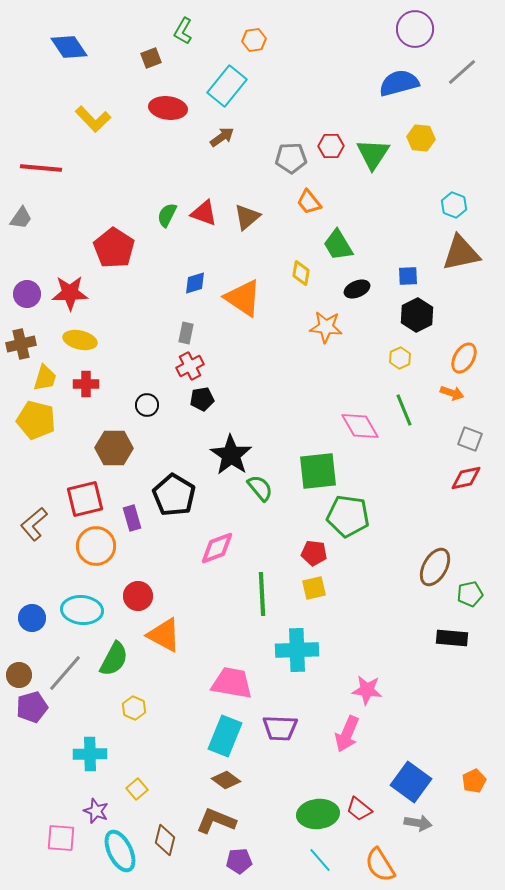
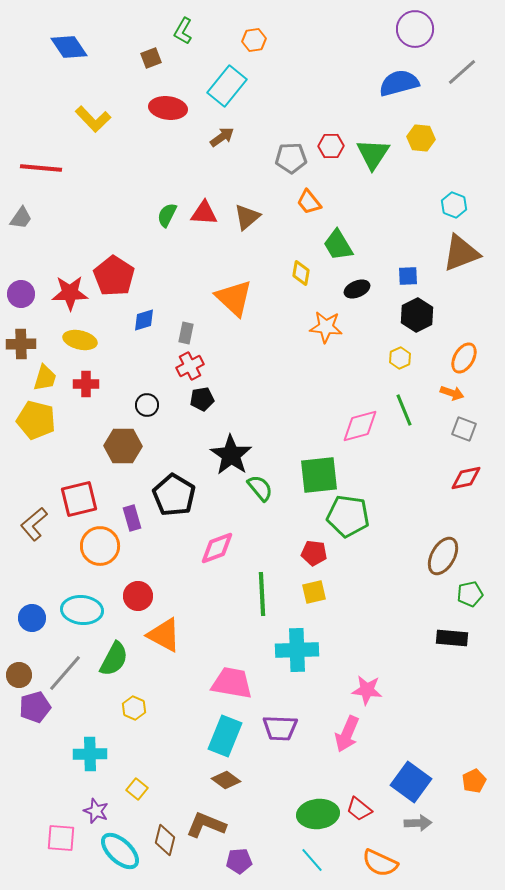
red triangle at (204, 213): rotated 16 degrees counterclockwise
red pentagon at (114, 248): moved 28 px down
brown triangle at (461, 253): rotated 9 degrees counterclockwise
blue diamond at (195, 283): moved 51 px left, 37 px down
purple circle at (27, 294): moved 6 px left
orange triangle at (243, 298): moved 9 px left; rotated 9 degrees clockwise
brown cross at (21, 344): rotated 12 degrees clockwise
pink diamond at (360, 426): rotated 75 degrees counterclockwise
gray square at (470, 439): moved 6 px left, 10 px up
brown hexagon at (114, 448): moved 9 px right, 2 px up
green square at (318, 471): moved 1 px right, 4 px down
red square at (85, 499): moved 6 px left
orange circle at (96, 546): moved 4 px right
brown ellipse at (435, 567): moved 8 px right, 11 px up
yellow square at (314, 588): moved 4 px down
purple pentagon at (32, 707): moved 3 px right
yellow square at (137, 789): rotated 10 degrees counterclockwise
brown L-shape at (216, 821): moved 10 px left, 4 px down
gray arrow at (418, 823): rotated 12 degrees counterclockwise
cyan ellipse at (120, 851): rotated 21 degrees counterclockwise
cyan line at (320, 860): moved 8 px left
orange semicircle at (380, 865): moved 2 px up; rotated 33 degrees counterclockwise
